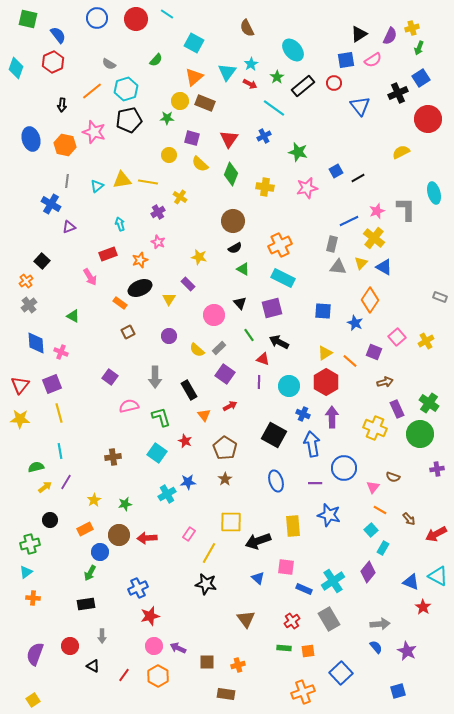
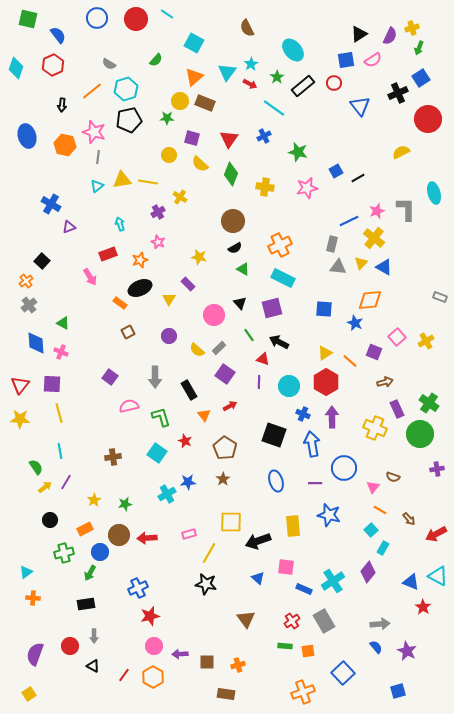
red hexagon at (53, 62): moved 3 px down
blue ellipse at (31, 139): moved 4 px left, 3 px up
gray line at (67, 181): moved 31 px right, 24 px up
orange diamond at (370, 300): rotated 50 degrees clockwise
blue square at (323, 311): moved 1 px right, 2 px up
green triangle at (73, 316): moved 10 px left, 7 px down
purple square at (52, 384): rotated 24 degrees clockwise
black square at (274, 435): rotated 10 degrees counterclockwise
green semicircle at (36, 467): rotated 70 degrees clockwise
brown star at (225, 479): moved 2 px left
pink rectangle at (189, 534): rotated 40 degrees clockwise
green cross at (30, 544): moved 34 px right, 9 px down
gray rectangle at (329, 619): moved 5 px left, 2 px down
gray arrow at (102, 636): moved 8 px left
purple arrow at (178, 648): moved 2 px right, 6 px down; rotated 28 degrees counterclockwise
green rectangle at (284, 648): moved 1 px right, 2 px up
blue square at (341, 673): moved 2 px right
orange hexagon at (158, 676): moved 5 px left, 1 px down
yellow square at (33, 700): moved 4 px left, 6 px up
